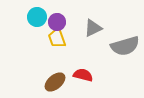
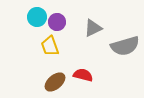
yellow trapezoid: moved 7 px left, 8 px down
